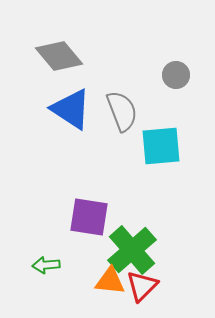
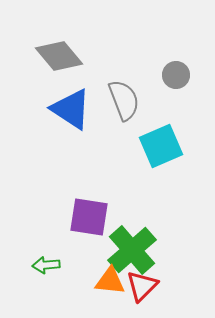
gray semicircle: moved 2 px right, 11 px up
cyan square: rotated 18 degrees counterclockwise
